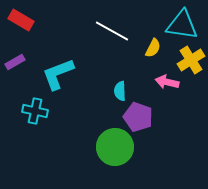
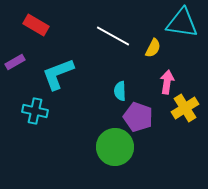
red rectangle: moved 15 px right, 5 px down
cyan triangle: moved 2 px up
white line: moved 1 px right, 5 px down
yellow cross: moved 6 px left, 48 px down
pink arrow: rotated 85 degrees clockwise
